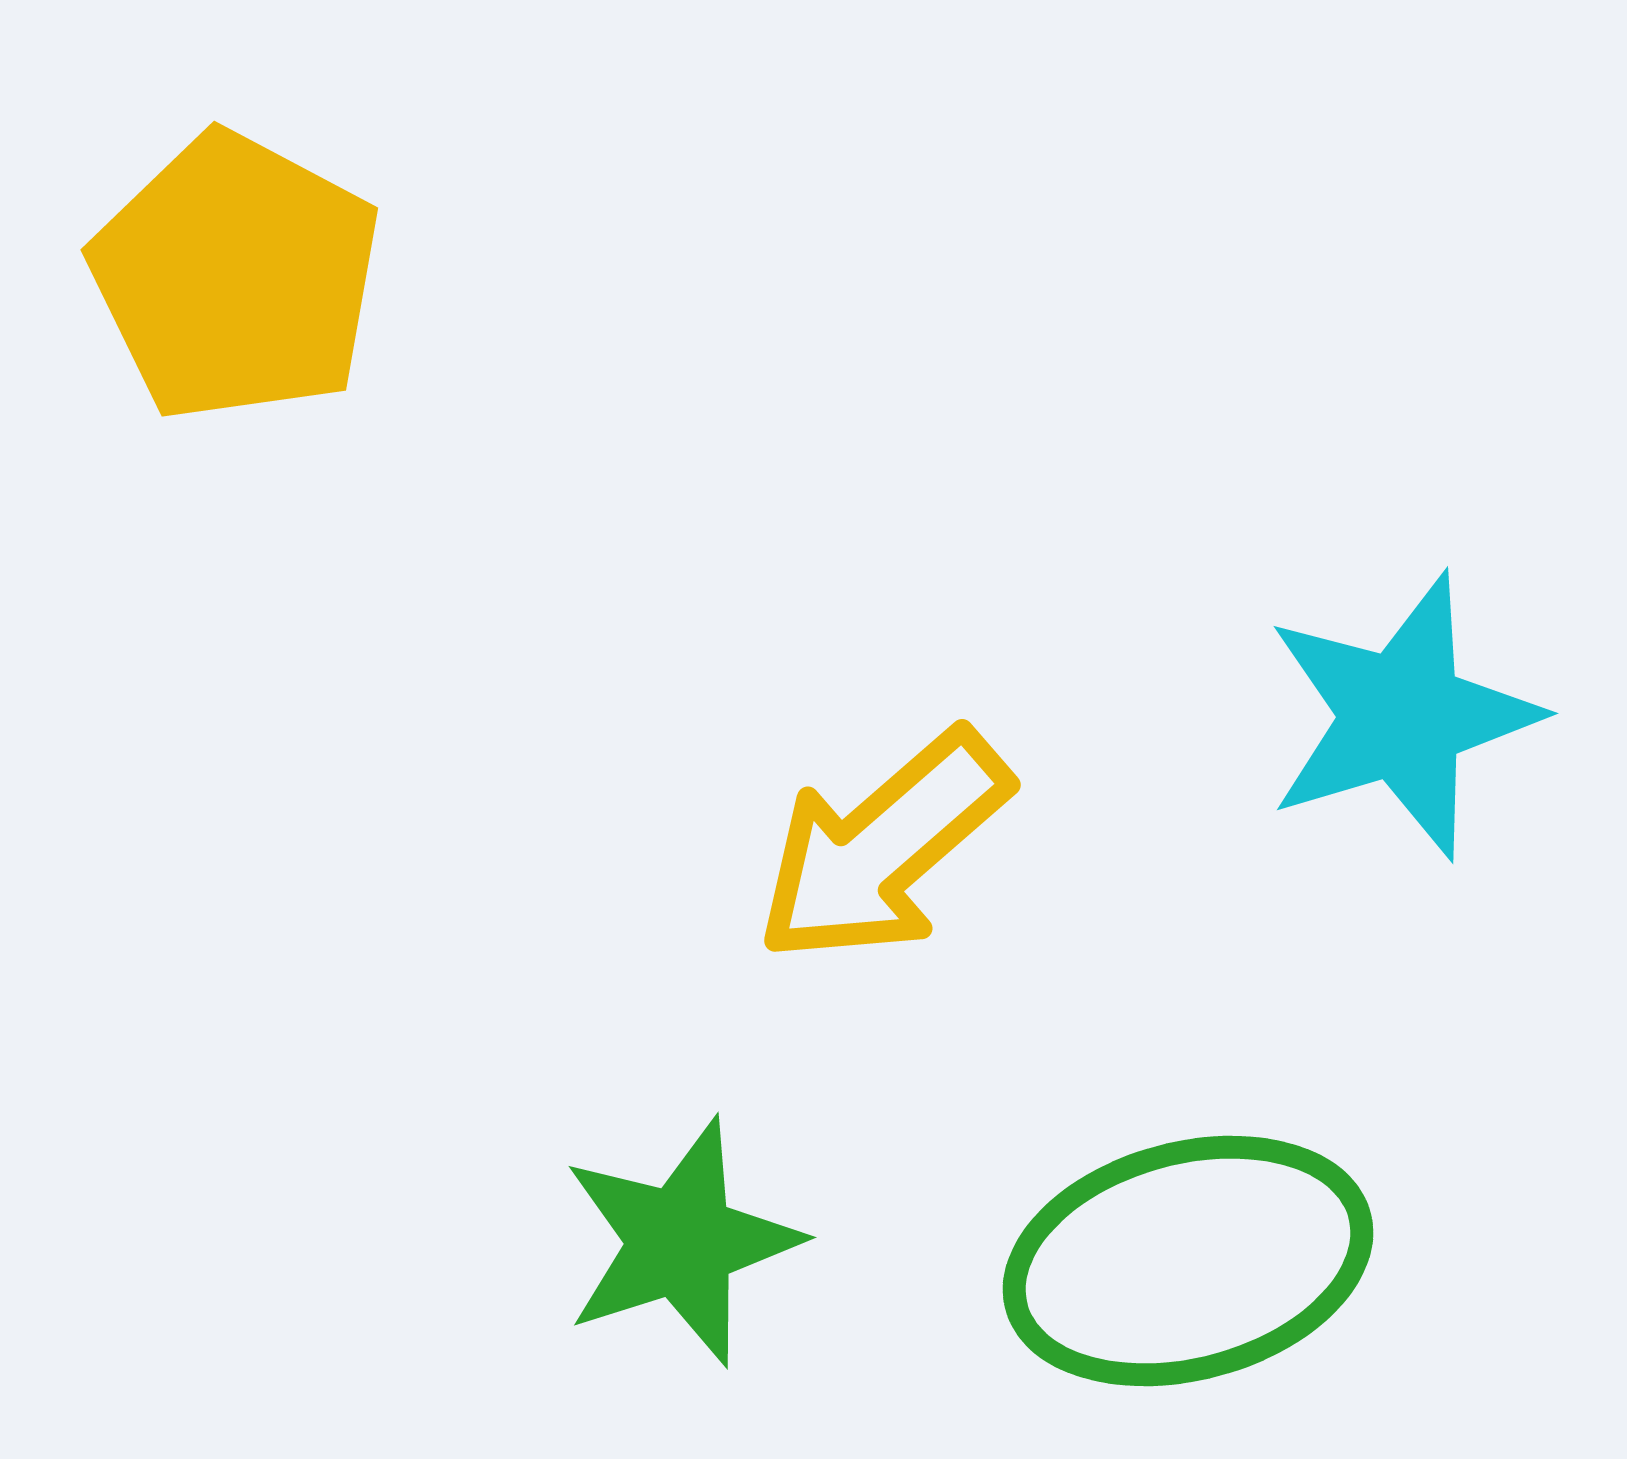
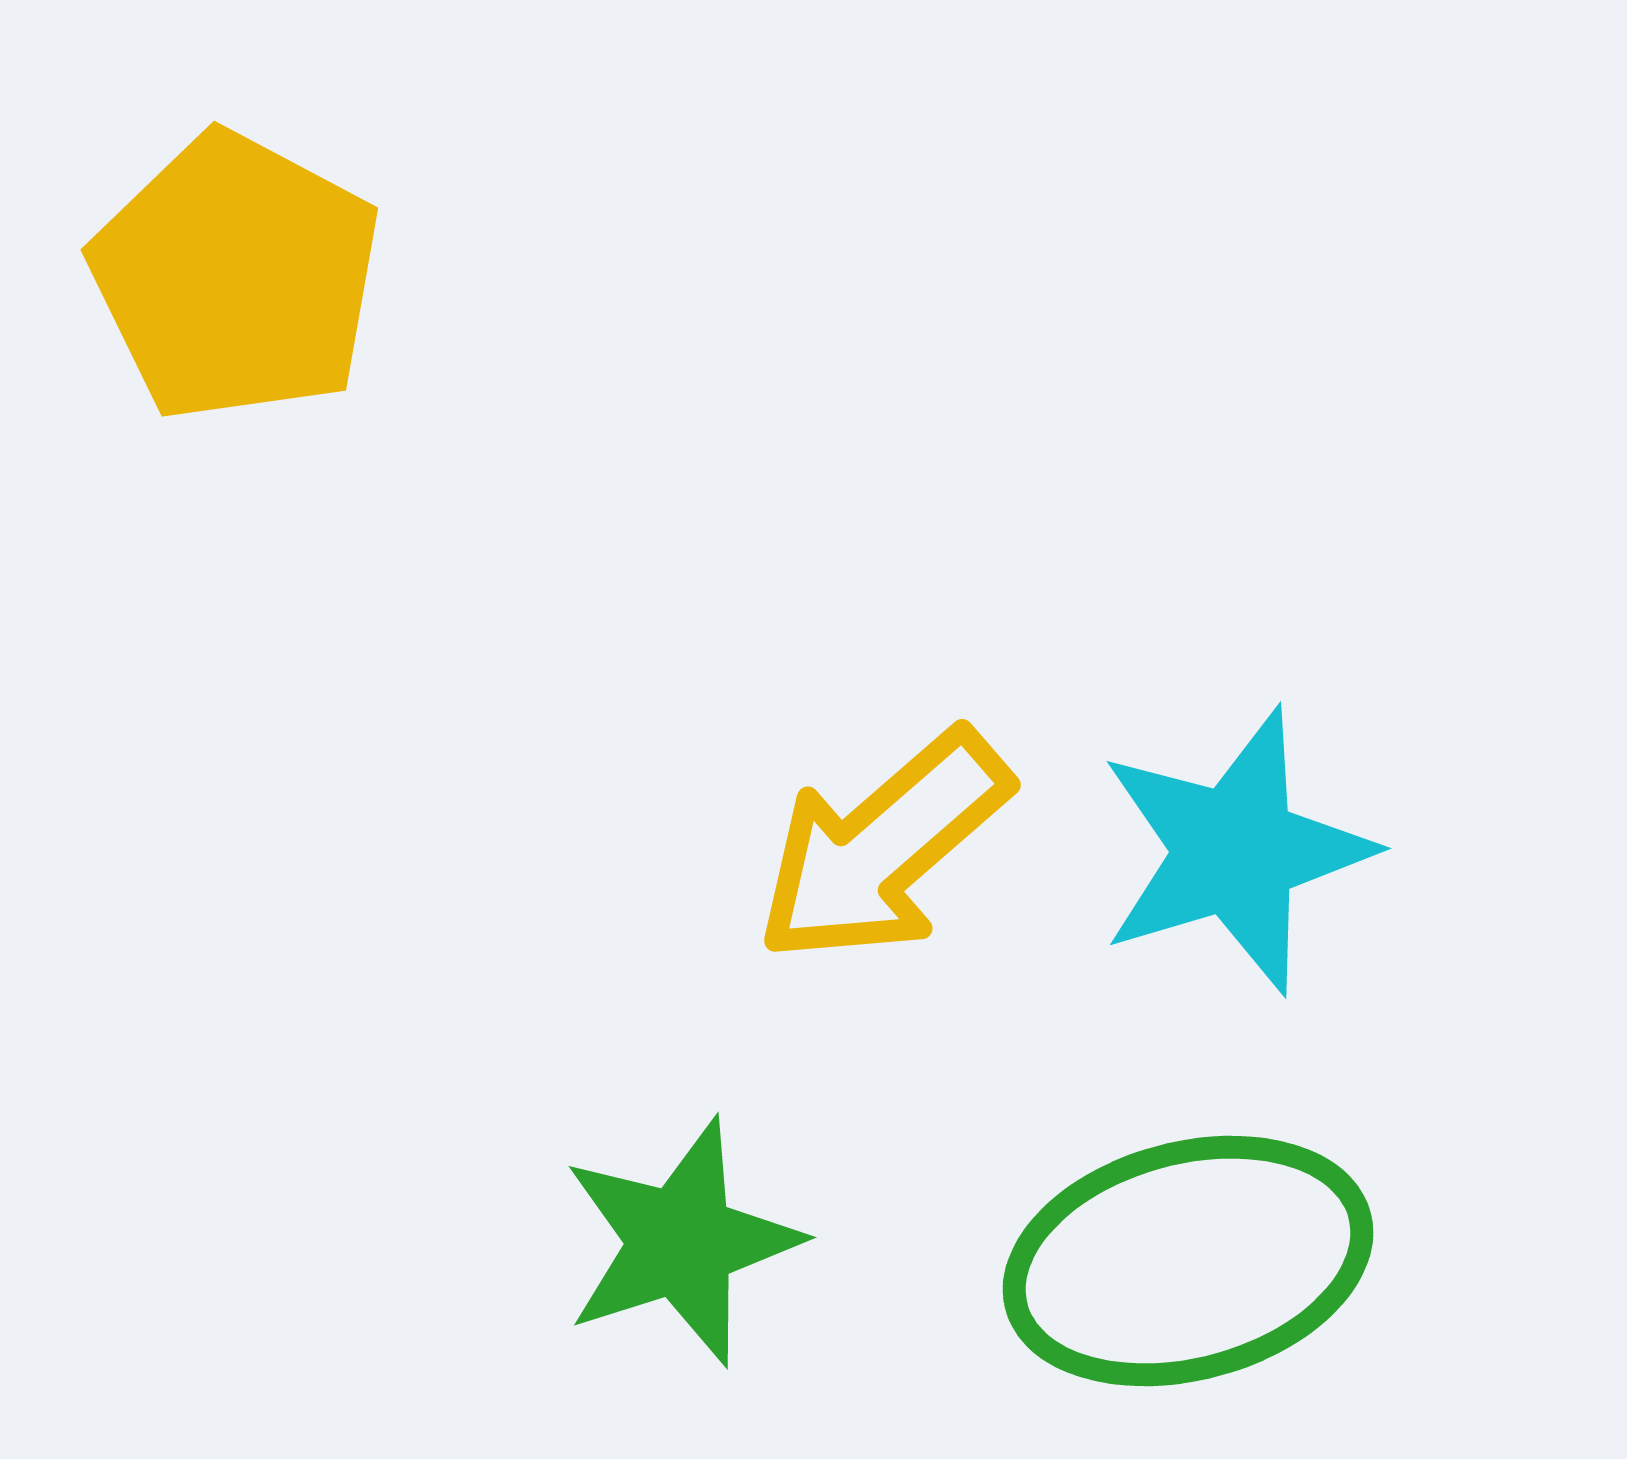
cyan star: moved 167 px left, 135 px down
